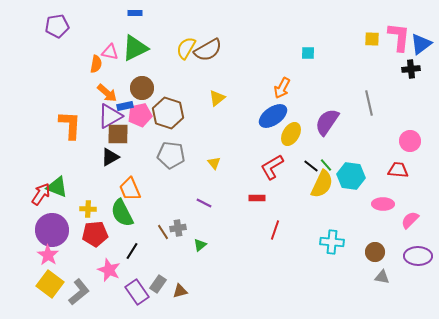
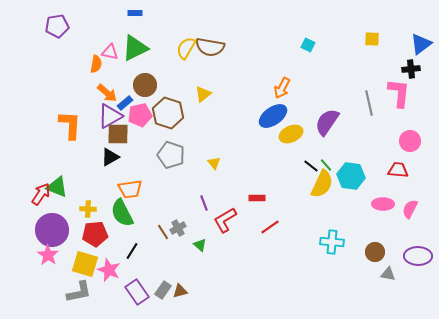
pink L-shape at (399, 37): moved 56 px down
brown semicircle at (208, 50): moved 2 px right, 3 px up; rotated 40 degrees clockwise
cyan square at (308, 53): moved 8 px up; rotated 24 degrees clockwise
brown circle at (142, 88): moved 3 px right, 3 px up
yellow triangle at (217, 98): moved 14 px left, 4 px up
blue rectangle at (125, 106): moved 3 px up; rotated 28 degrees counterclockwise
yellow ellipse at (291, 134): rotated 35 degrees clockwise
gray pentagon at (171, 155): rotated 12 degrees clockwise
red L-shape at (272, 167): moved 47 px left, 53 px down
orange trapezoid at (130, 189): rotated 75 degrees counterclockwise
purple line at (204, 203): rotated 42 degrees clockwise
pink semicircle at (410, 220): moved 11 px up; rotated 18 degrees counterclockwise
gray cross at (178, 228): rotated 21 degrees counterclockwise
red line at (275, 230): moved 5 px left, 3 px up; rotated 36 degrees clockwise
green triangle at (200, 245): rotated 40 degrees counterclockwise
gray triangle at (382, 277): moved 6 px right, 3 px up
yellow square at (50, 284): moved 35 px right, 20 px up; rotated 20 degrees counterclockwise
gray rectangle at (158, 284): moved 5 px right, 6 px down
gray L-shape at (79, 292): rotated 28 degrees clockwise
